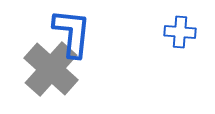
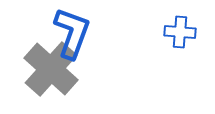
blue L-shape: rotated 14 degrees clockwise
